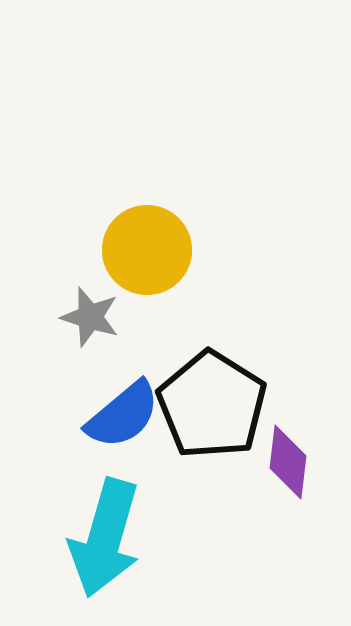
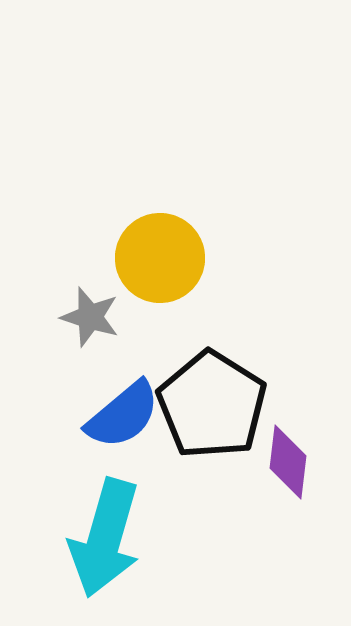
yellow circle: moved 13 px right, 8 px down
